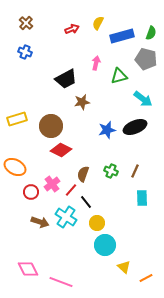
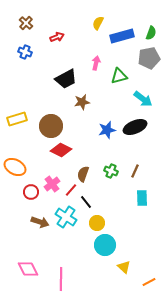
red arrow: moved 15 px left, 8 px down
gray pentagon: moved 3 px right, 1 px up; rotated 25 degrees counterclockwise
orange line: moved 3 px right, 4 px down
pink line: moved 3 px up; rotated 70 degrees clockwise
